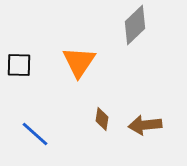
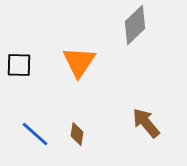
brown diamond: moved 25 px left, 15 px down
brown arrow: moved 1 px right, 2 px up; rotated 56 degrees clockwise
